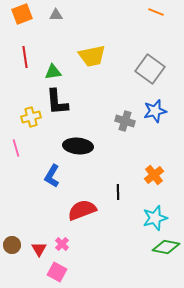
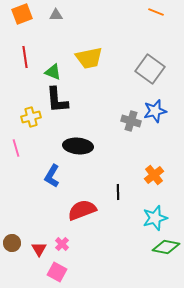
yellow trapezoid: moved 3 px left, 2 px down
green triangle: rotated 30 degrees clockwise
black L-shape: moved 2 px up
gray cross: moved 6 px right
brown circle: moved 2 px up
